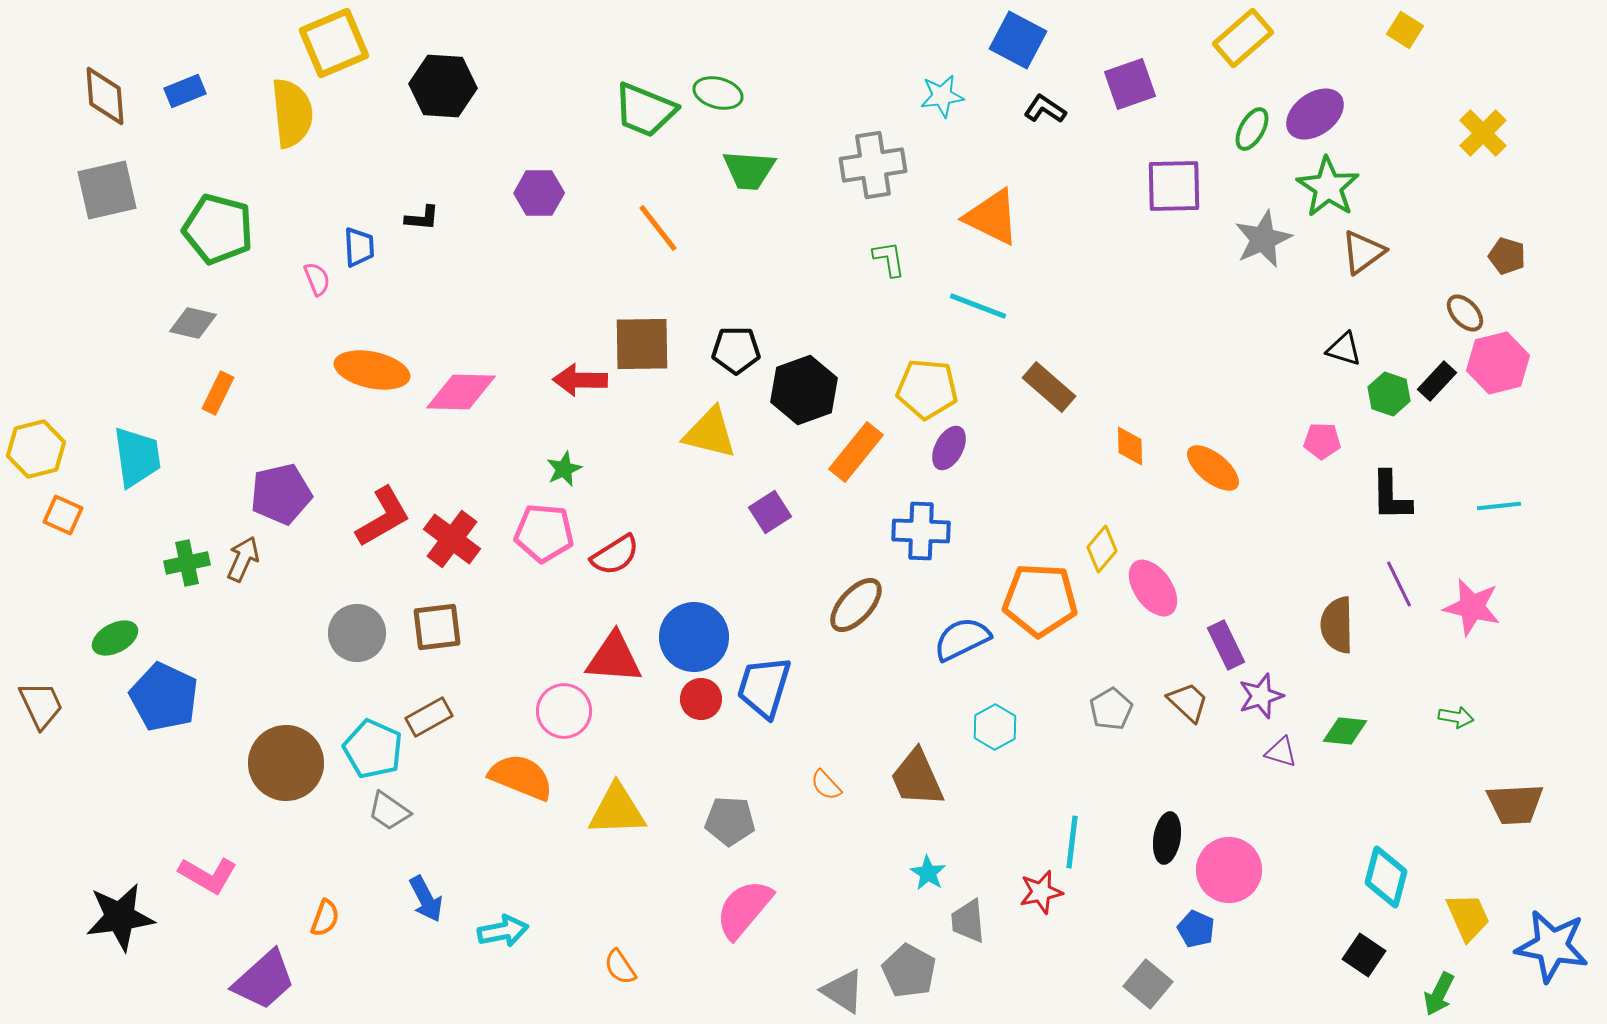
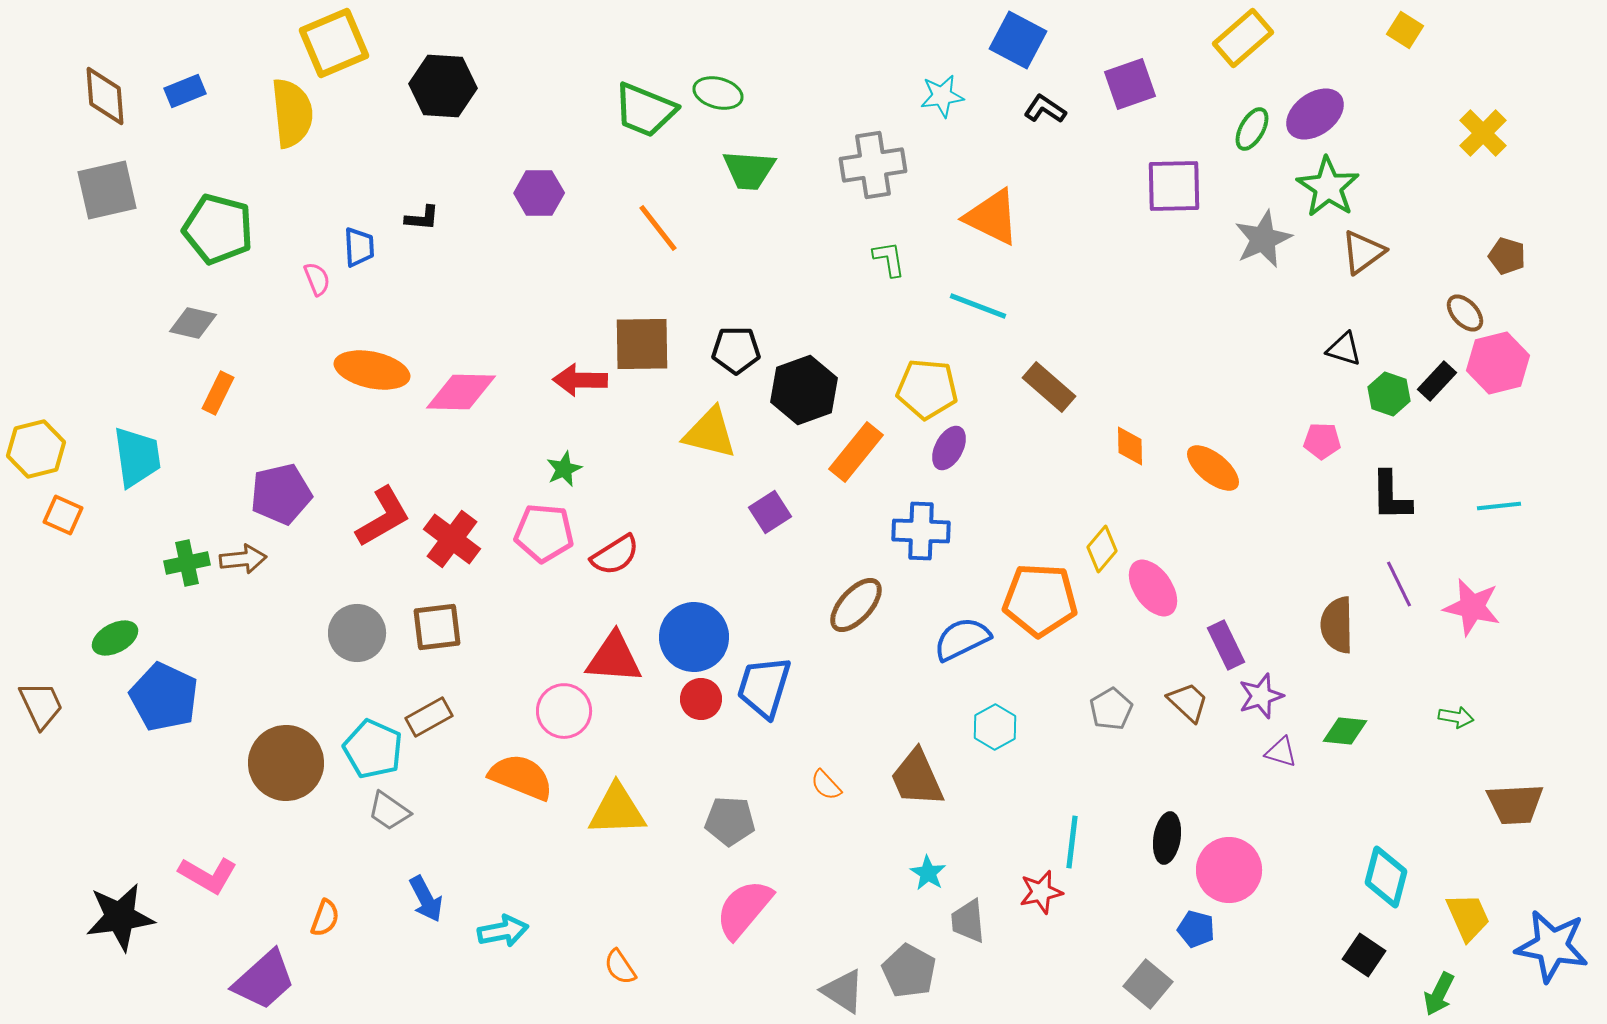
brown arrow at (243, 559): rotated 60 degrees clockwise
blue pentagon at (1196, 929): rotated 9 degrees counterclockwise
